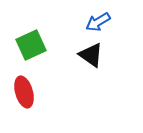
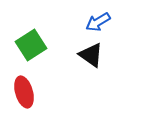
green square: rotated 8 degrees counterclockwise
